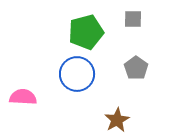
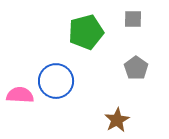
blue circle: moved 21 px left, 7 px down
pink semicircle: moved 3 px left, 2 px up
